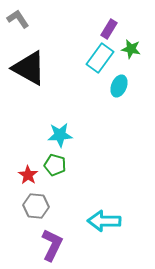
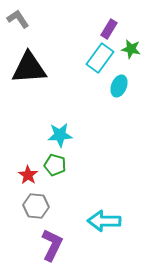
black triangle: rotated 33 degrees counterclockwise
